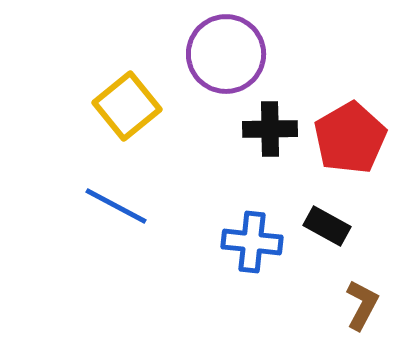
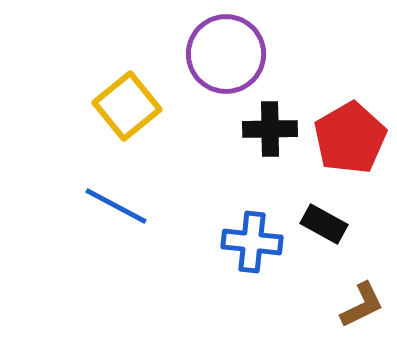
black rectangle: moved 3 px left, 2 px up
brown L-shape: rotated 36 degrees clockwise
